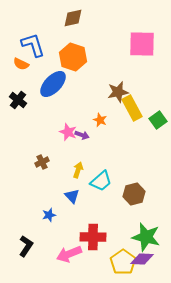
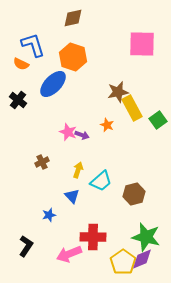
orange star: moved 7 px right, 5 px down
purple diamond: rotated 25 degrees counterclockwise
